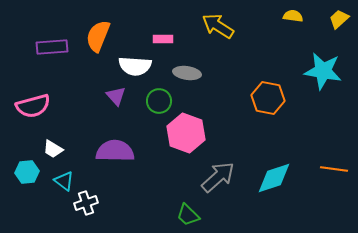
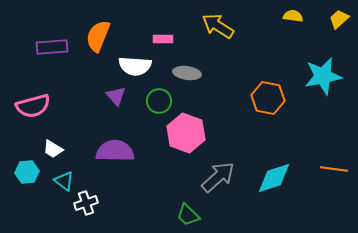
cyan star: moved 5 px down; rotated 21 degrees counterclockwise
